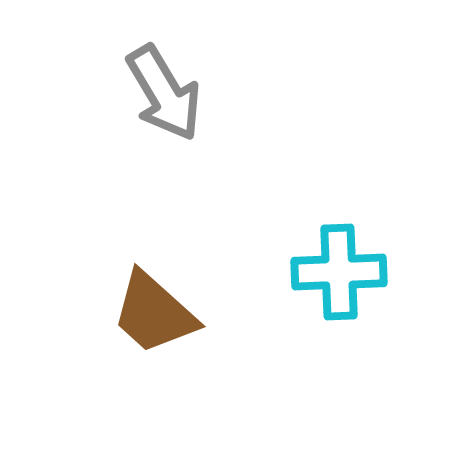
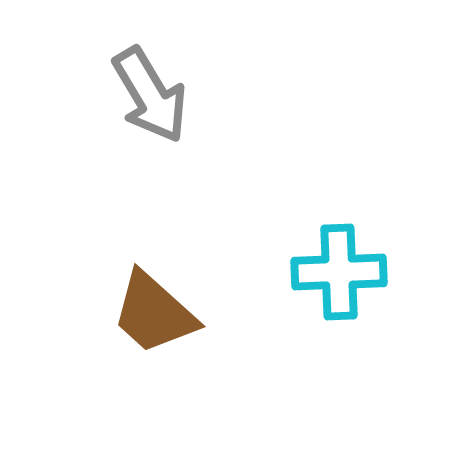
gray arrow: moved 14 px left, 2 px down
